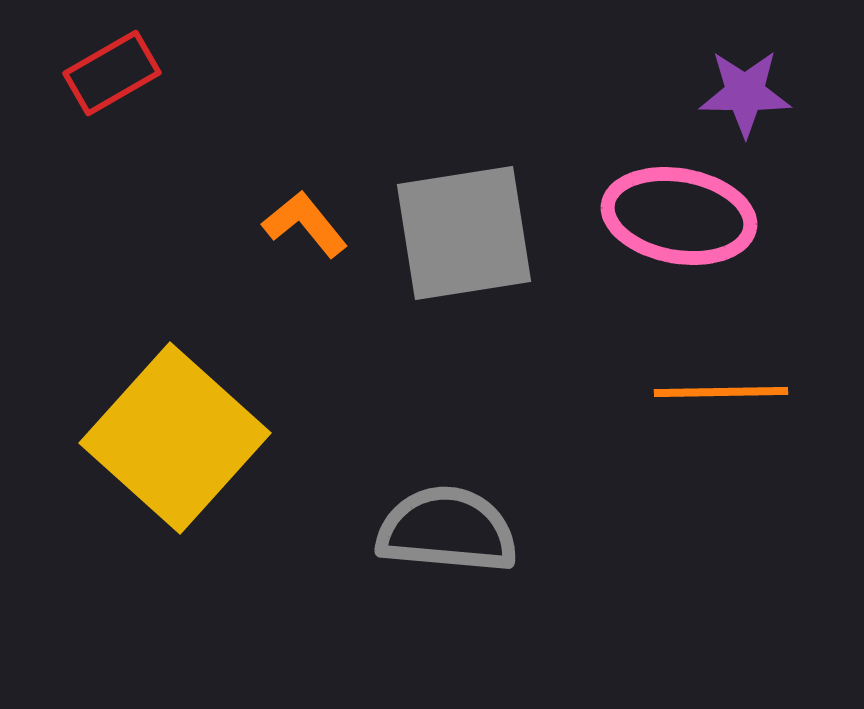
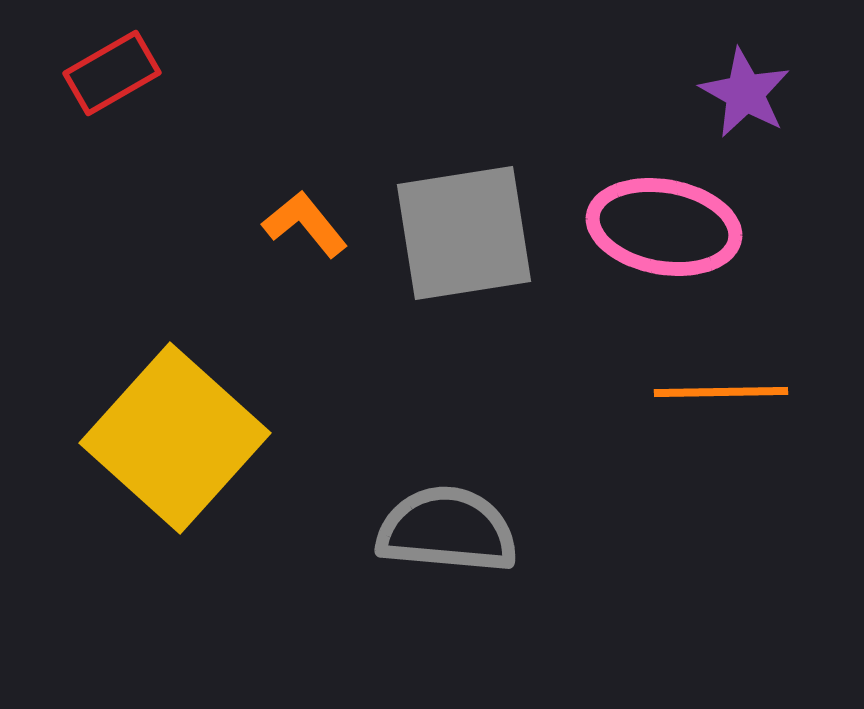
purple star: rotated 28 degrees clockwise
pink ellipse: moved 15 px left, 11 px down
